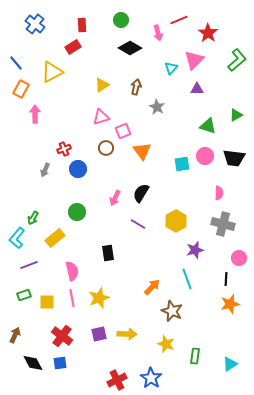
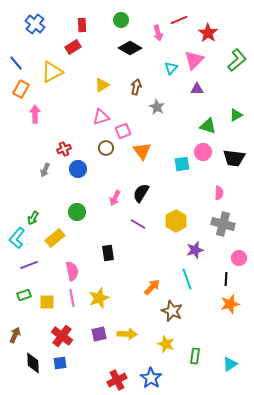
pink circle at (205, 156): moved 2 px left, 4 px up
black diamond at (33, 363): rotated 25 degrees clockwise
